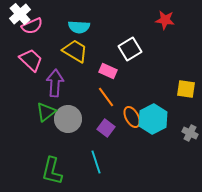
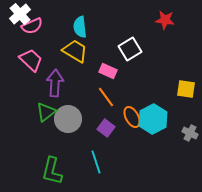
cyan semicircle: moved 1 px right; rotated 80 degrees clockwise
